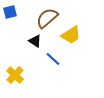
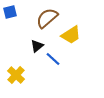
black triangle: moved 2 px right, 5 px down; rotated 48 degrees clockwise
yellow cross: moved 1 px right
